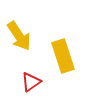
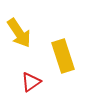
yellow arrow: moved 3 px up
